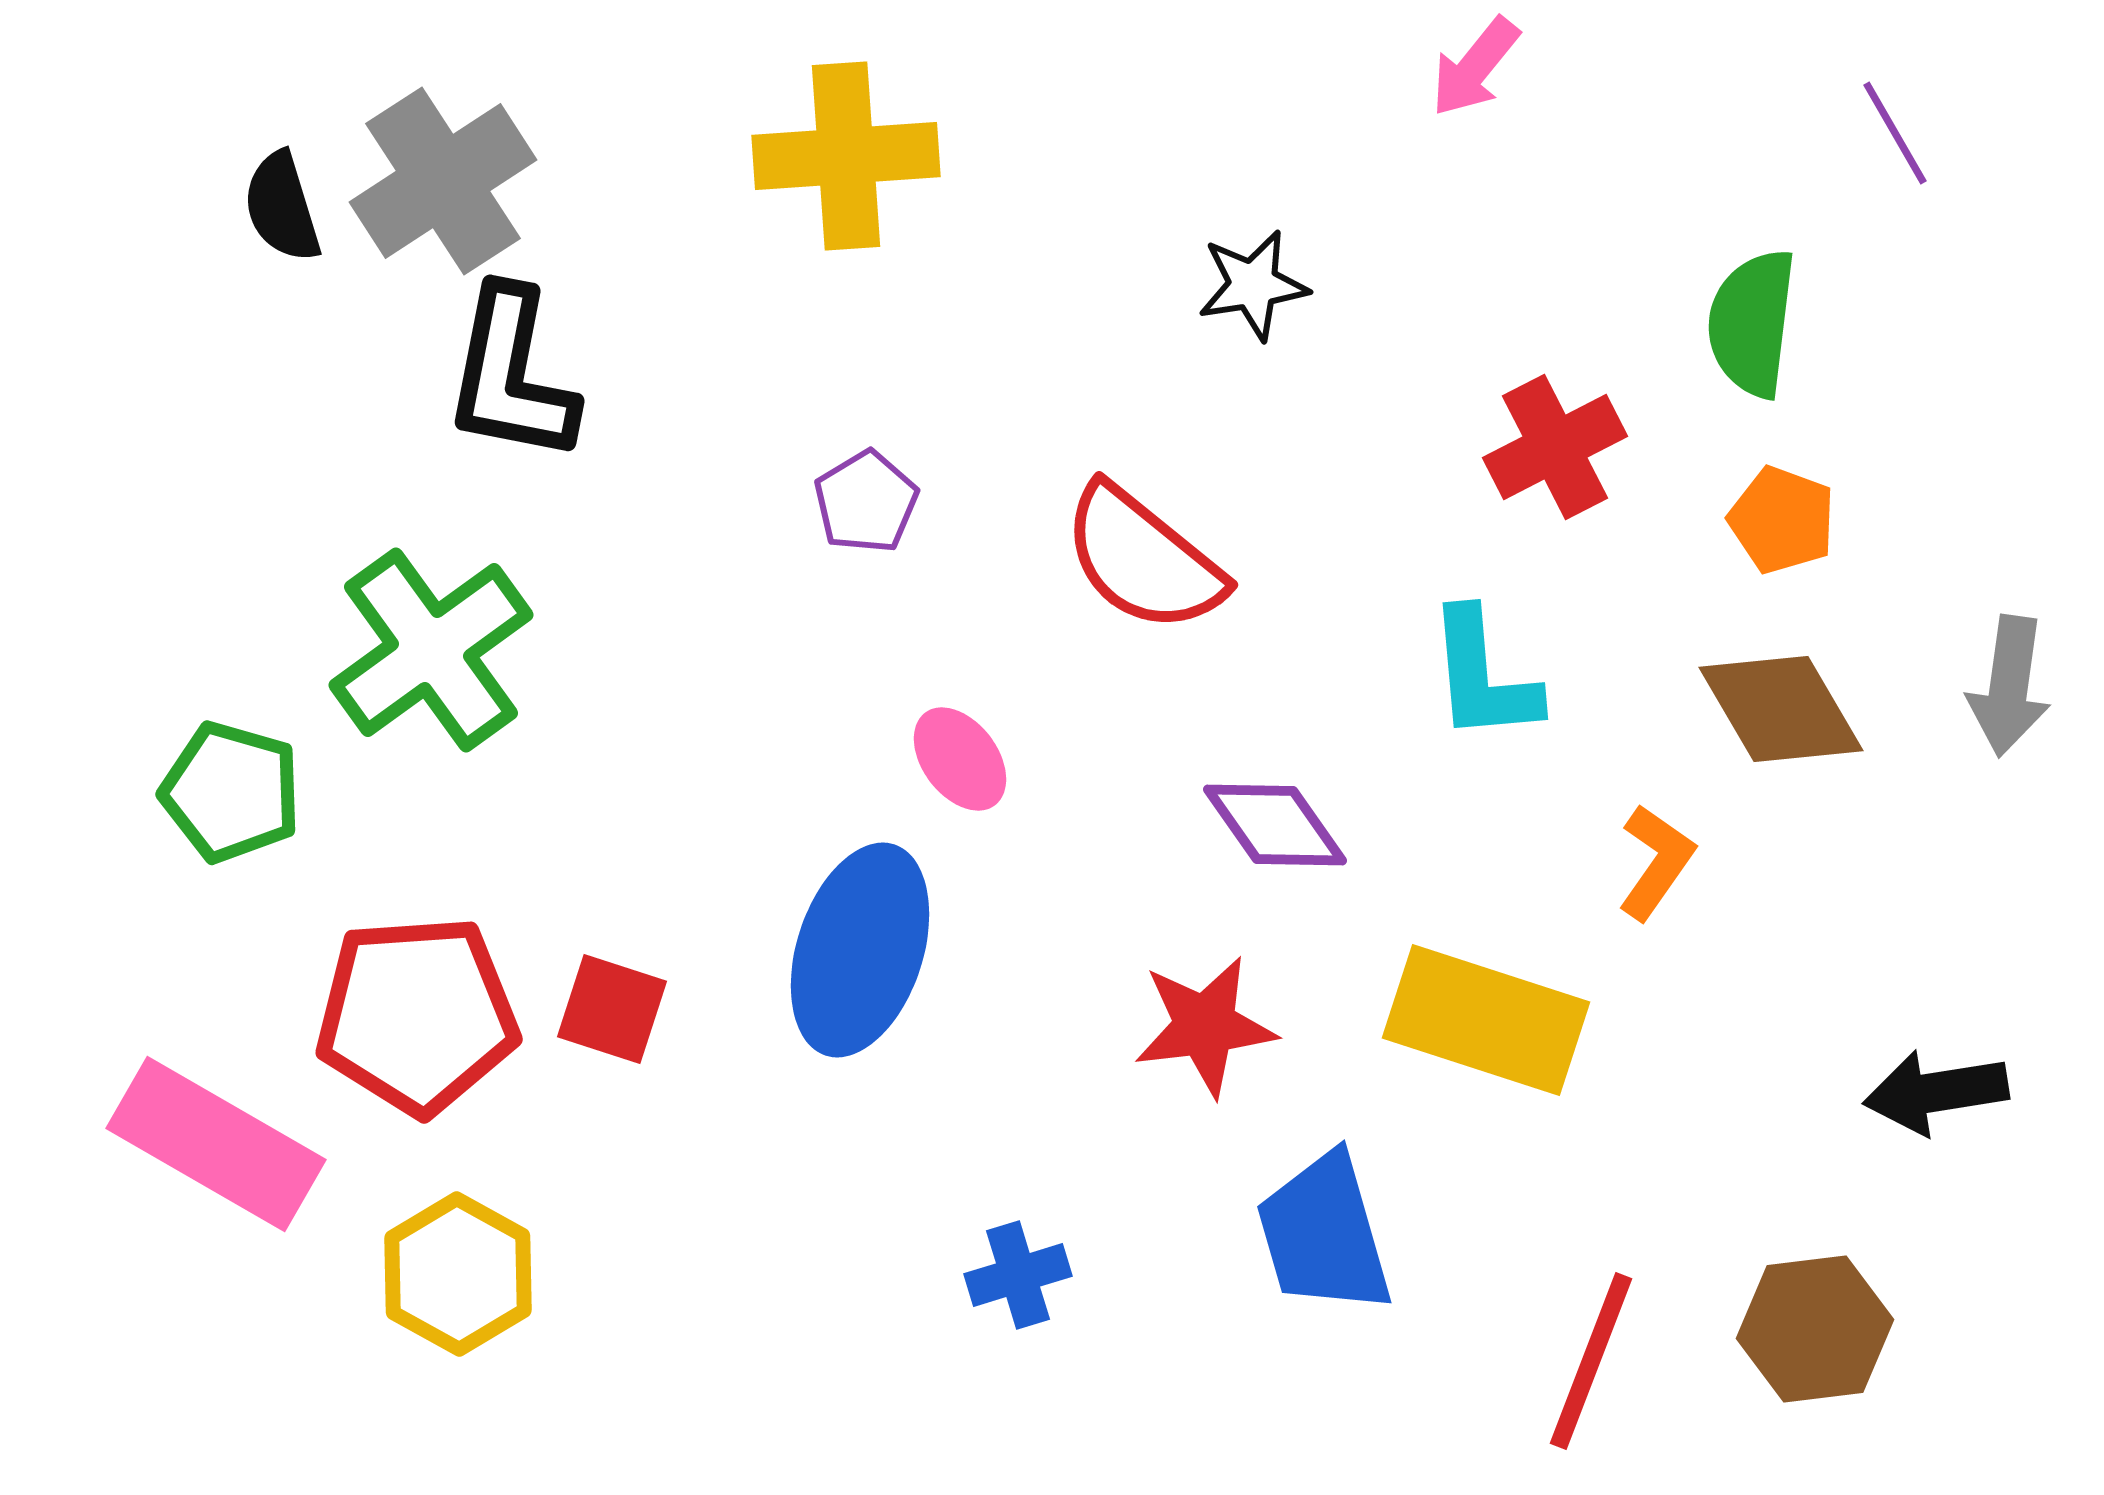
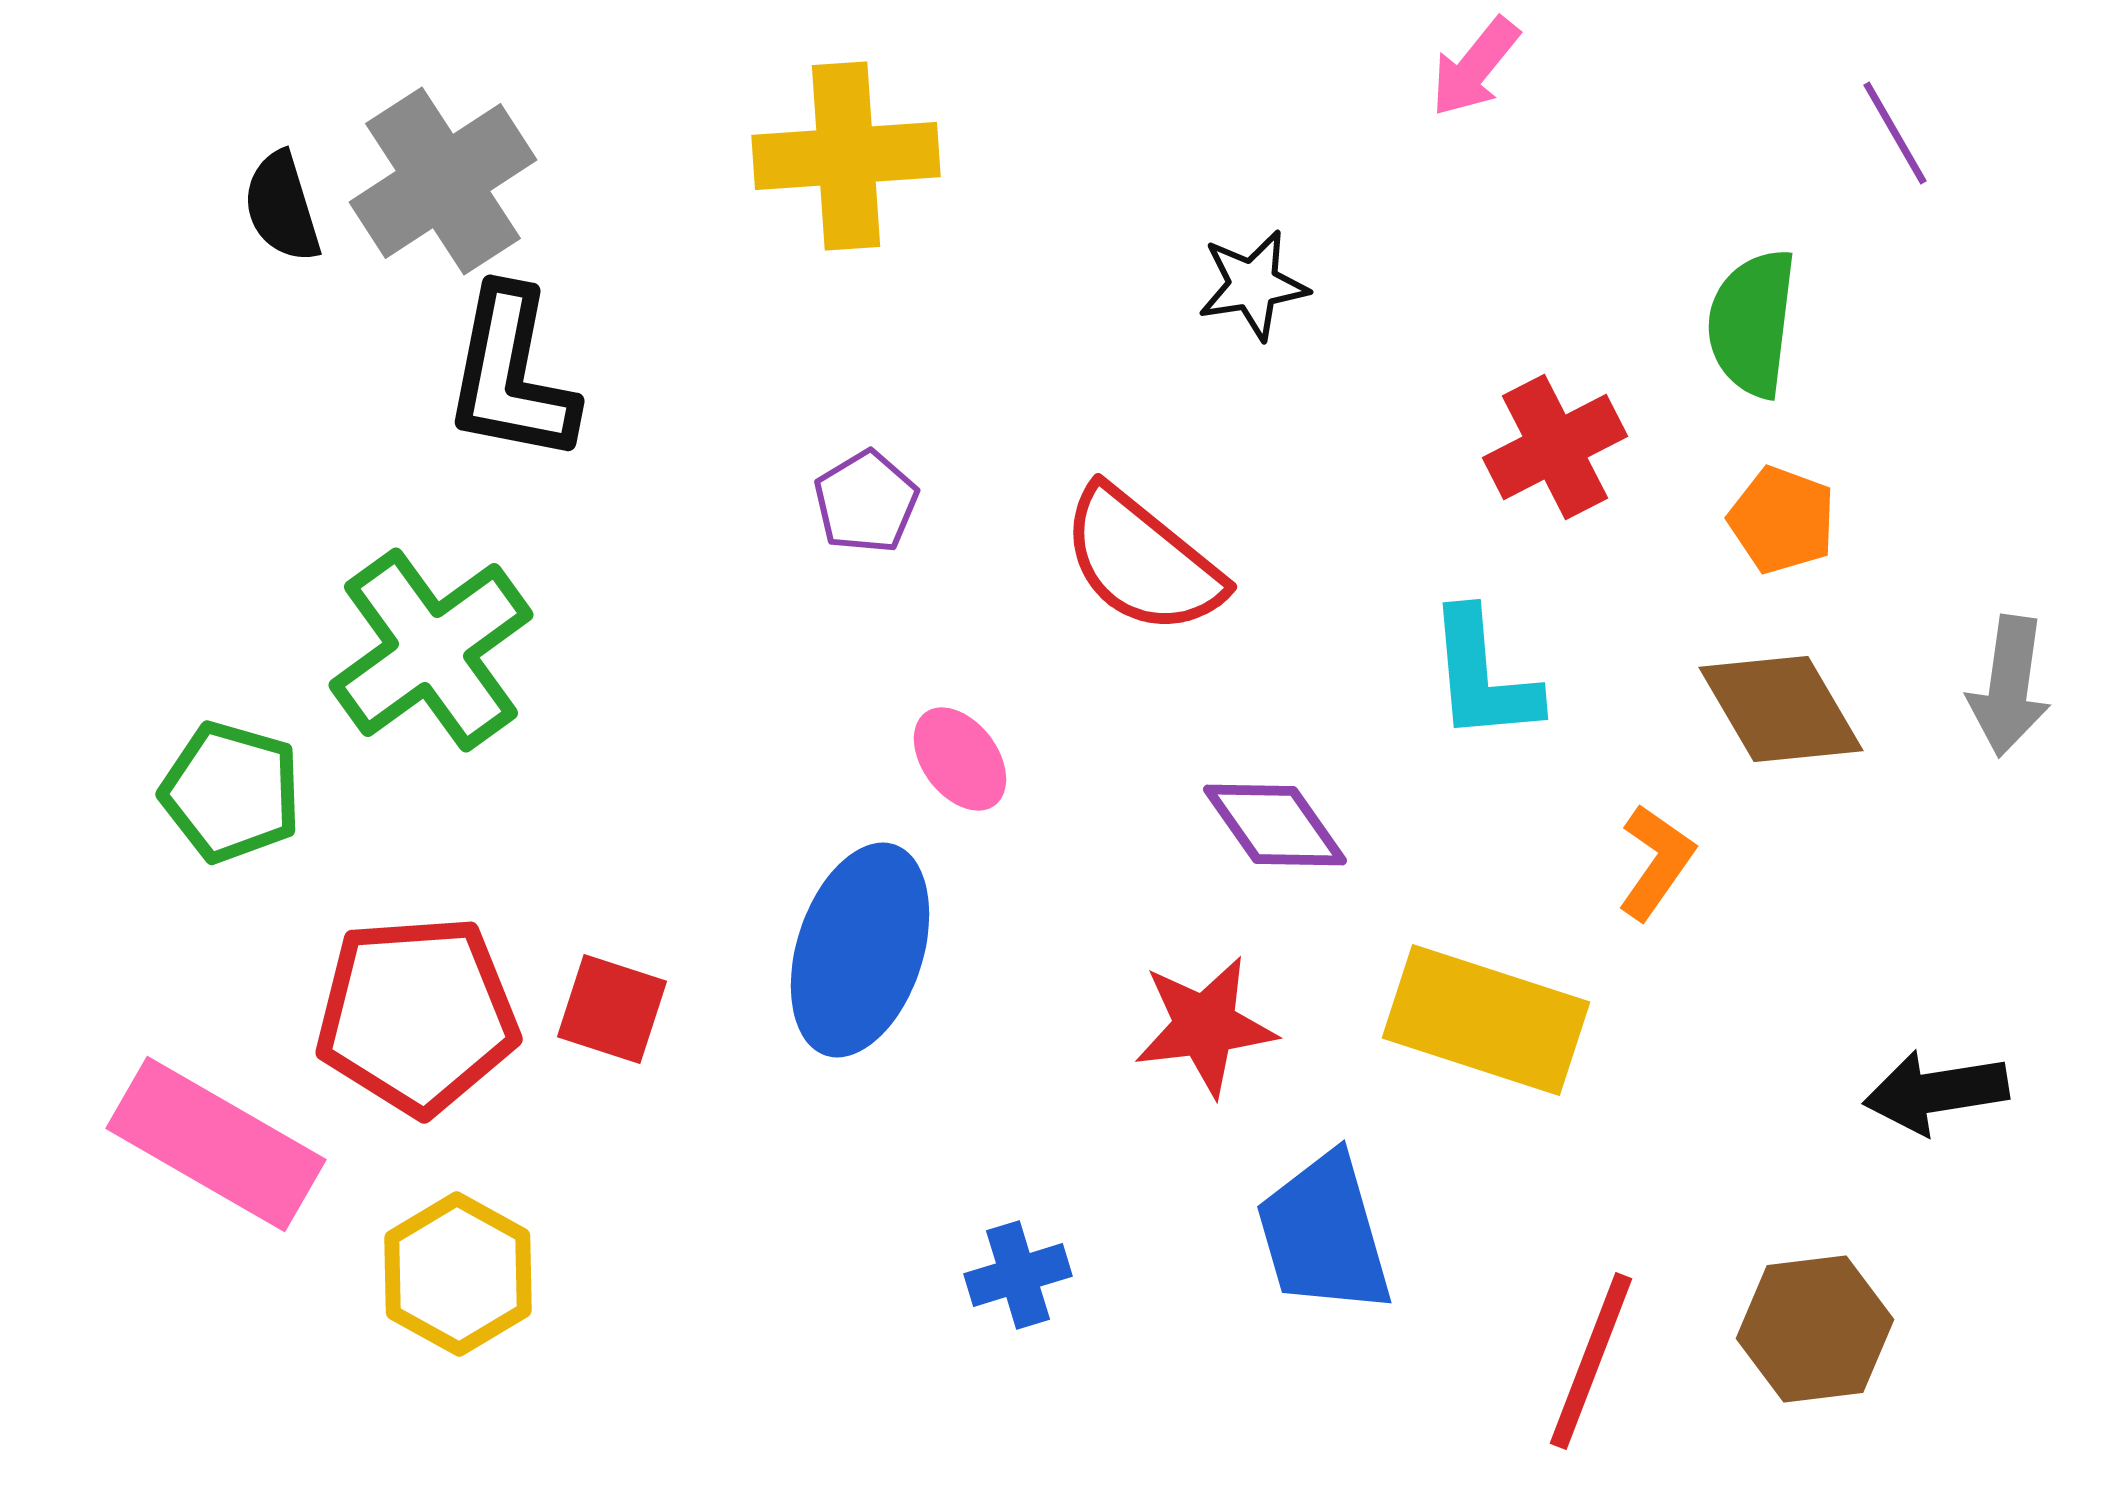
red semicircle: moved 1 px left, 2 px down
